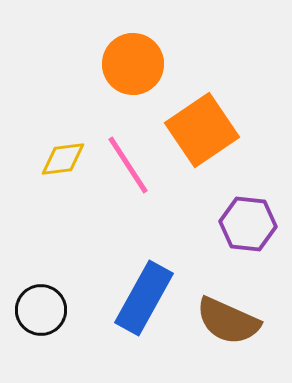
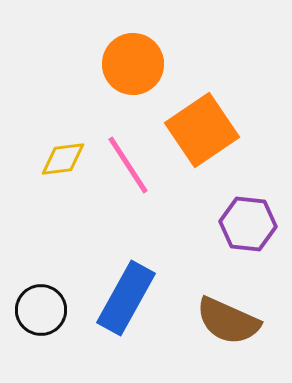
blue rectangle: moved 18 px left
